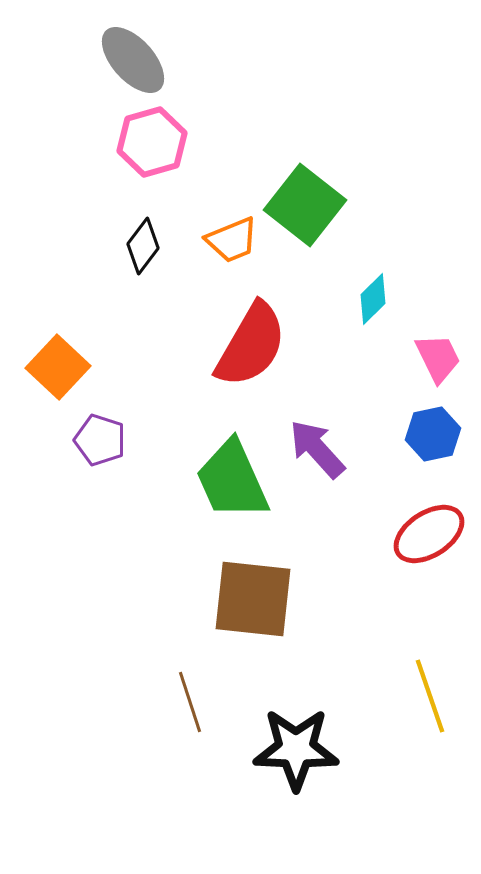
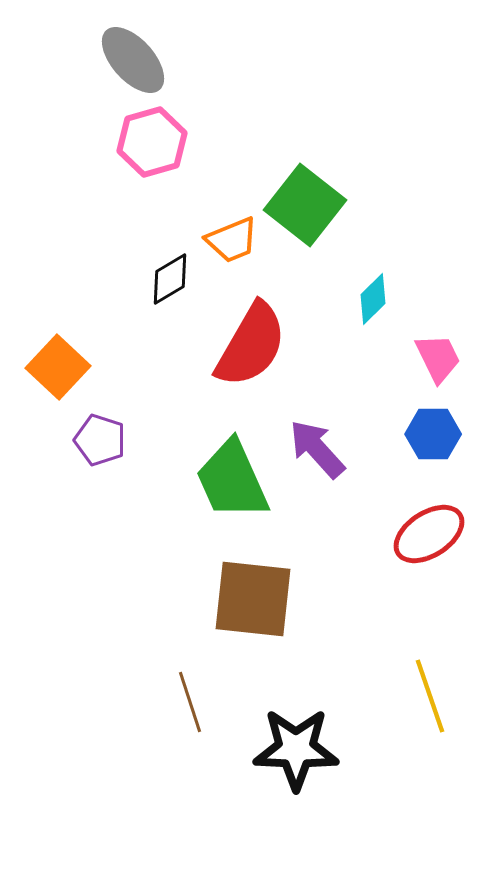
black diamond: moved 27 px right, 33 px down; rotated 22 degrees clockwise
blue hexagon: rotated 12 degrees clockwise
